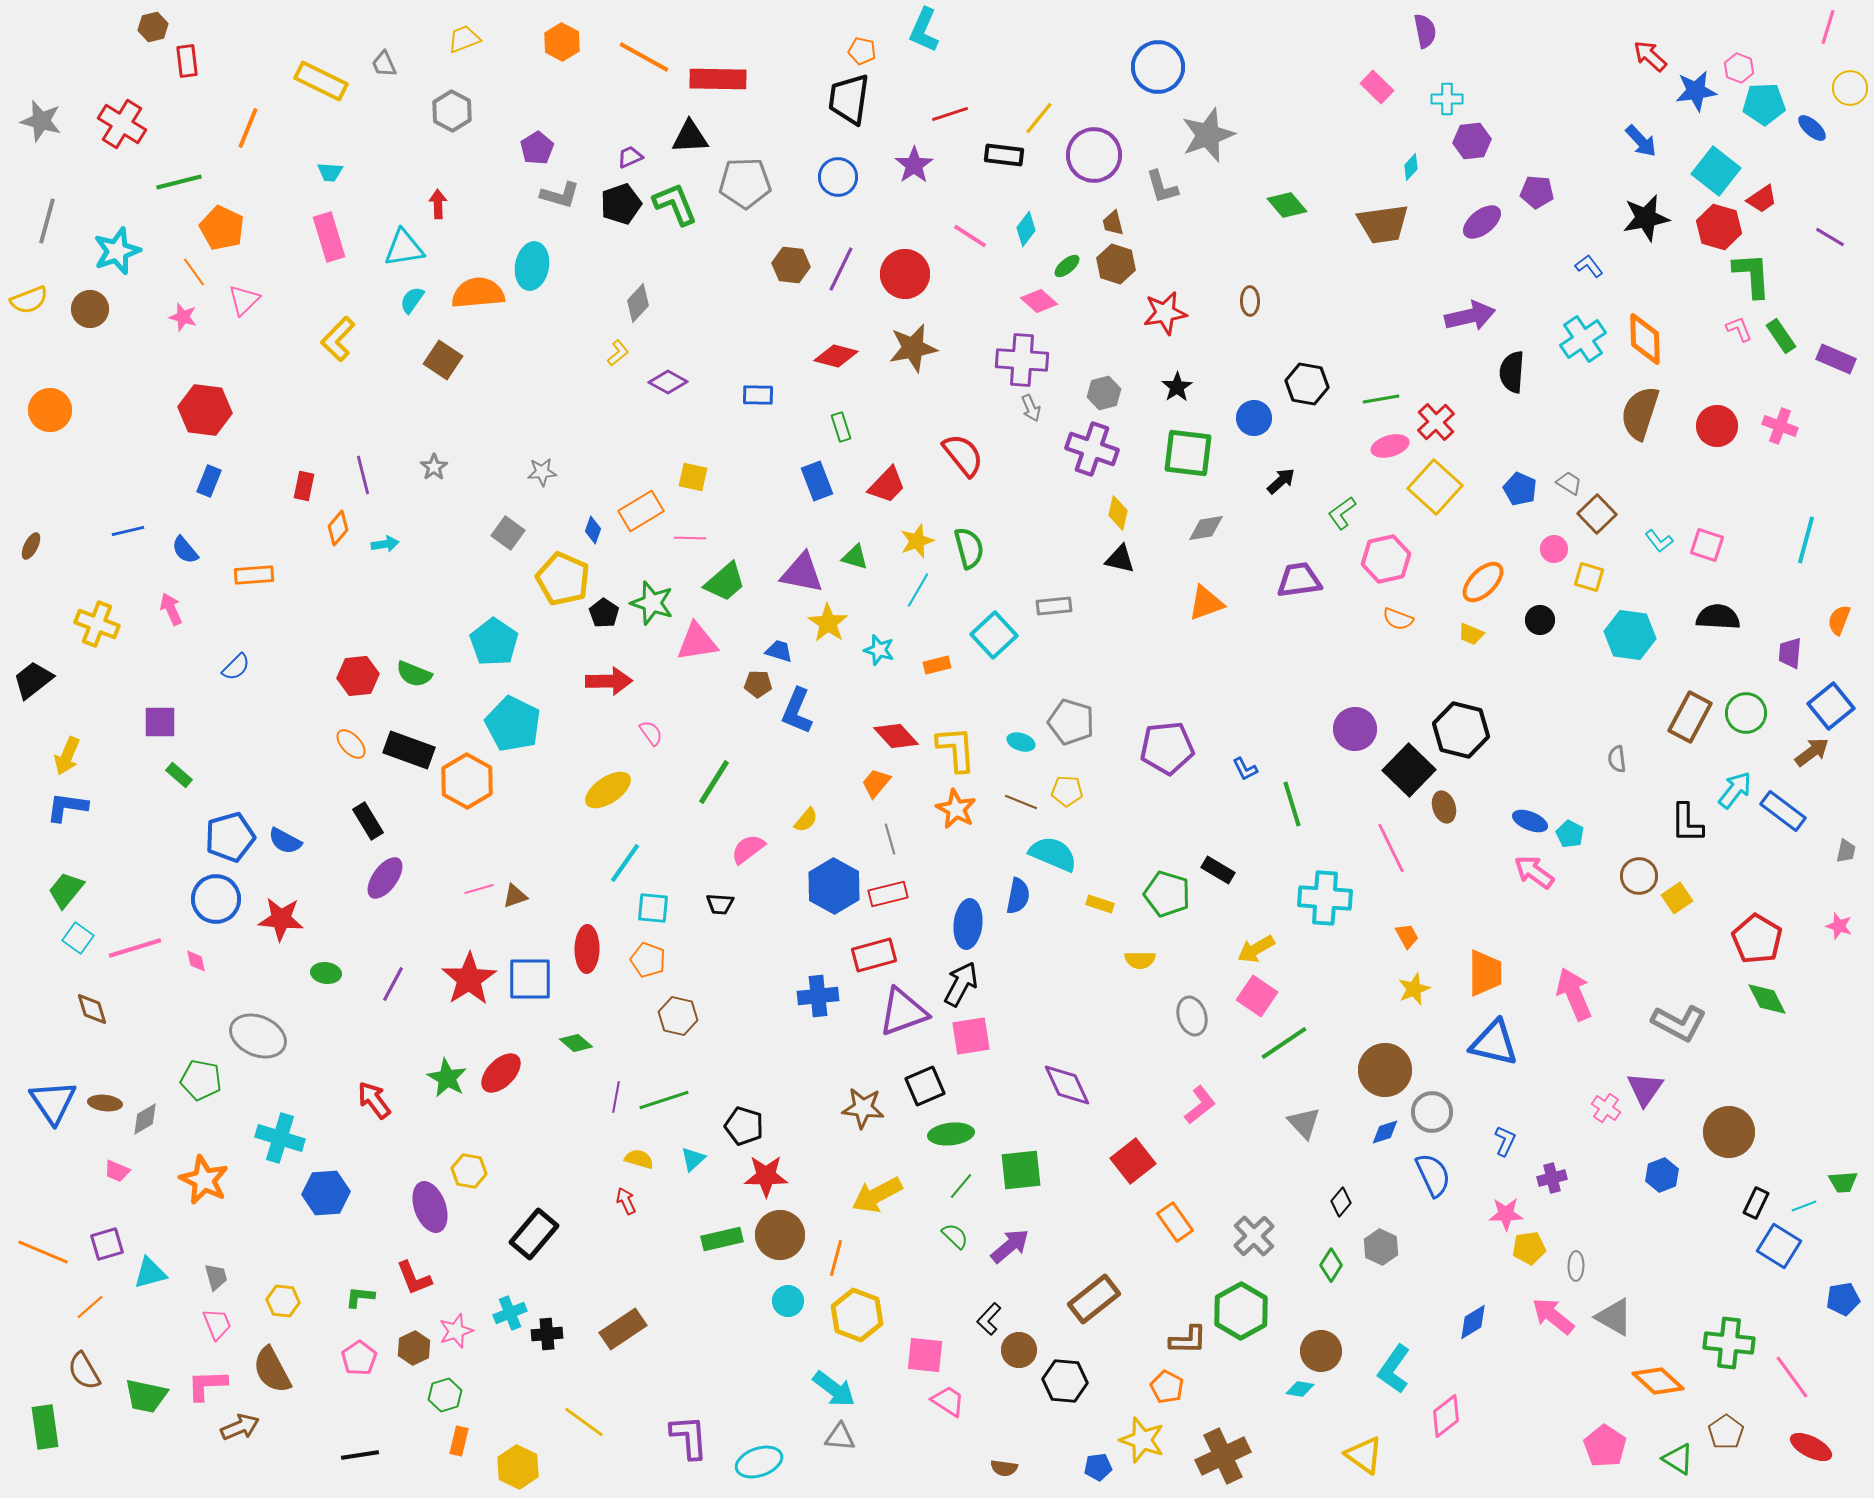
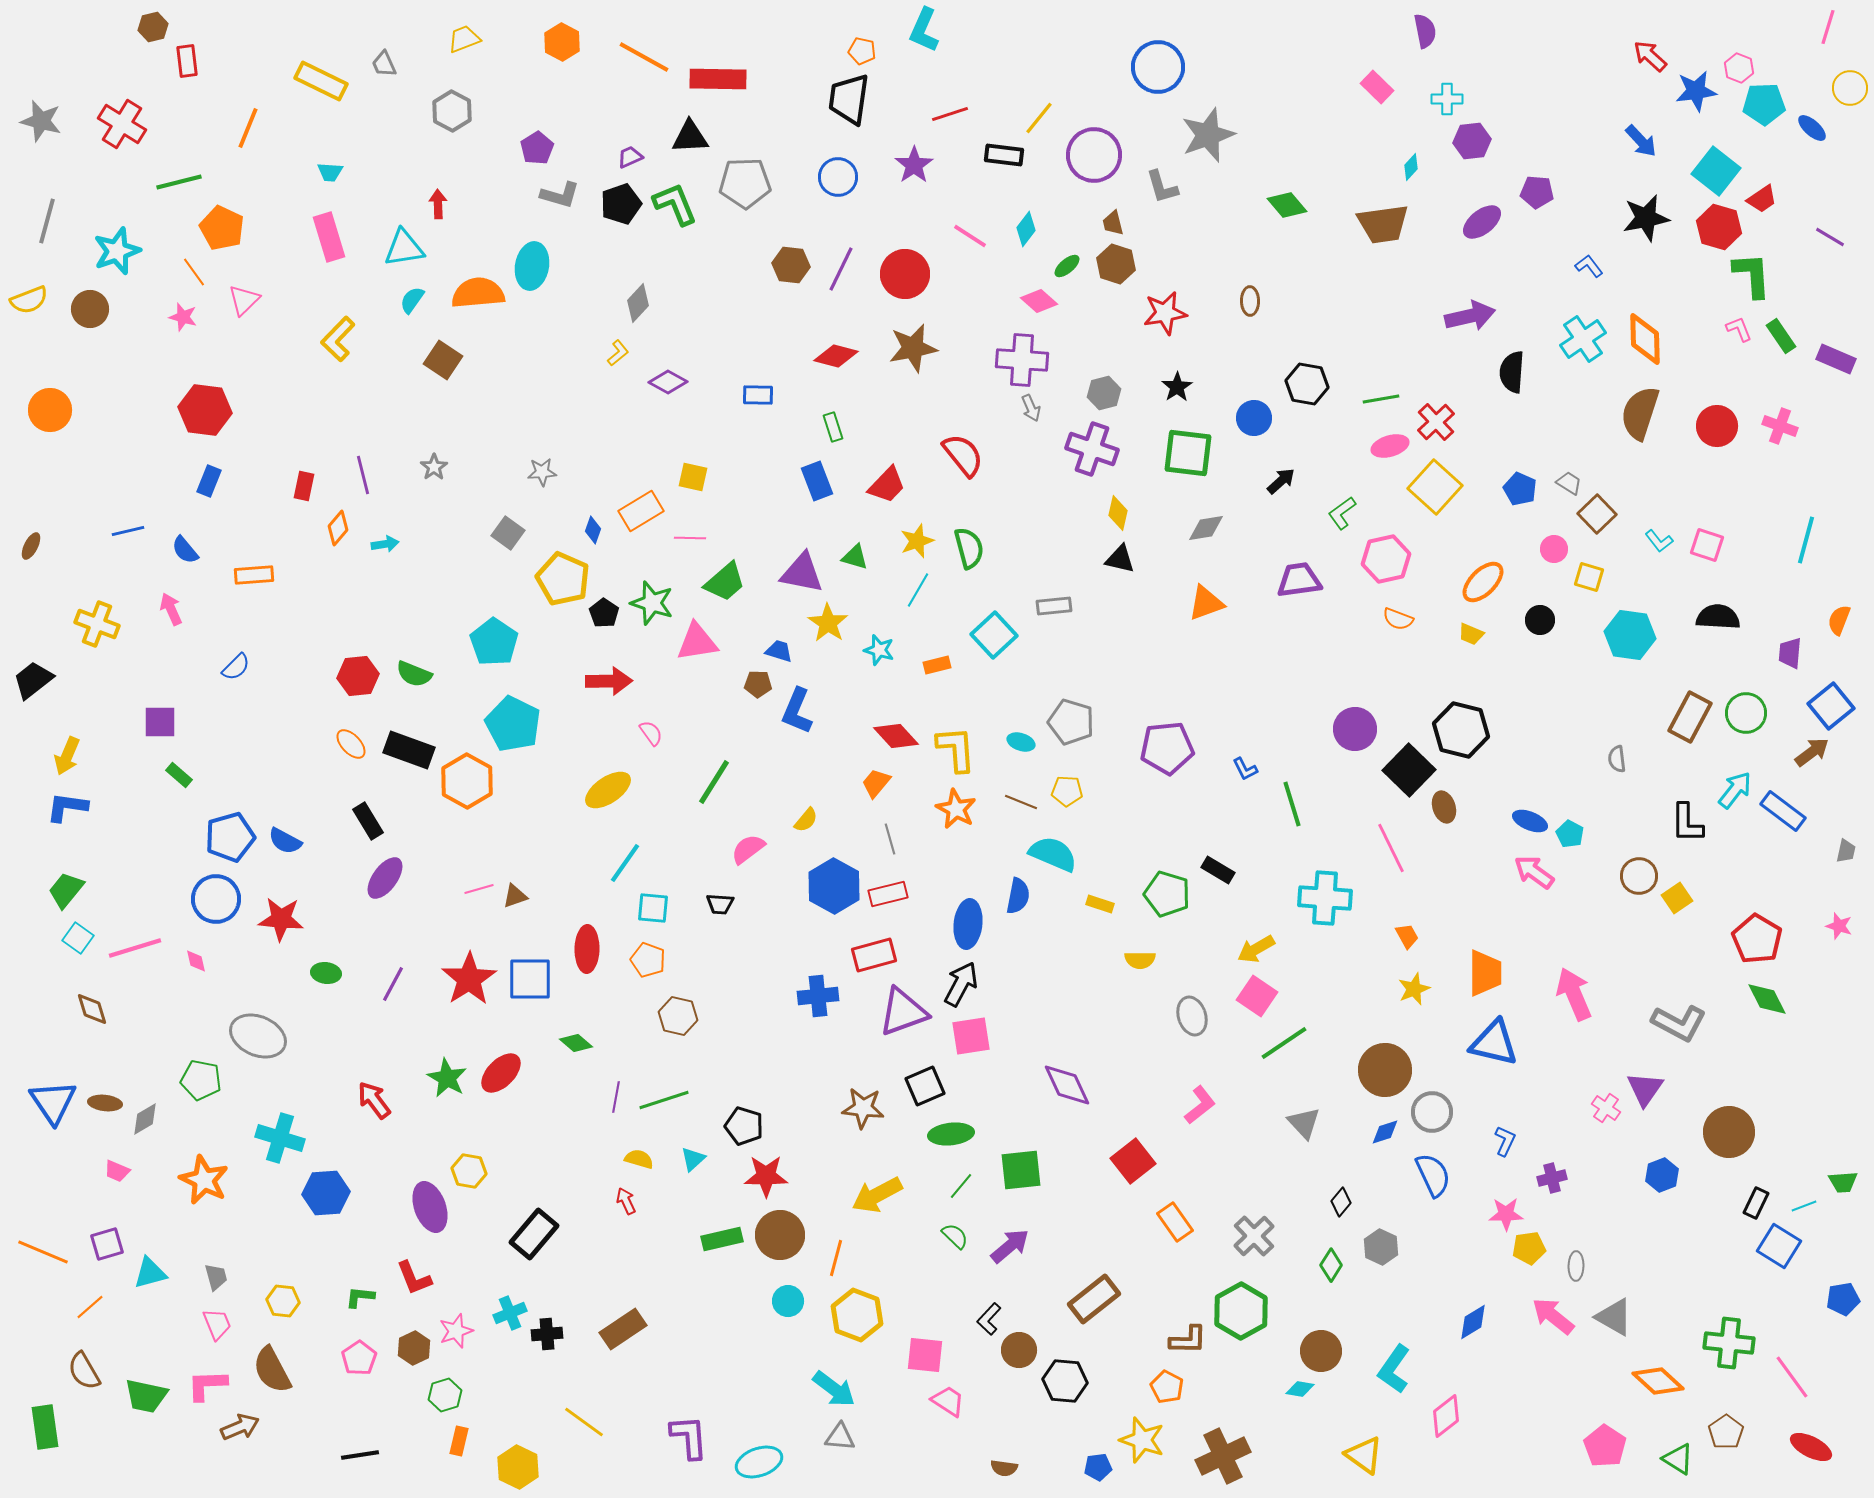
green rectangle at (841, 427): moved 8 px left
